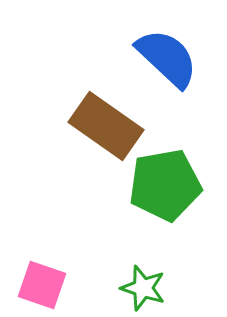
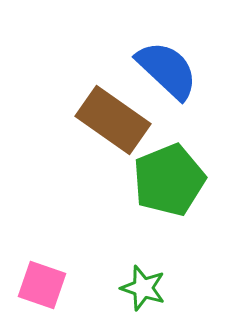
blue semicircle: moved 12 px down
brown rectangle: moved 7 px right, 6 px up
green pentagon: moved 4 px right, 5 px up; rotated 12 degrees counterclockwise
